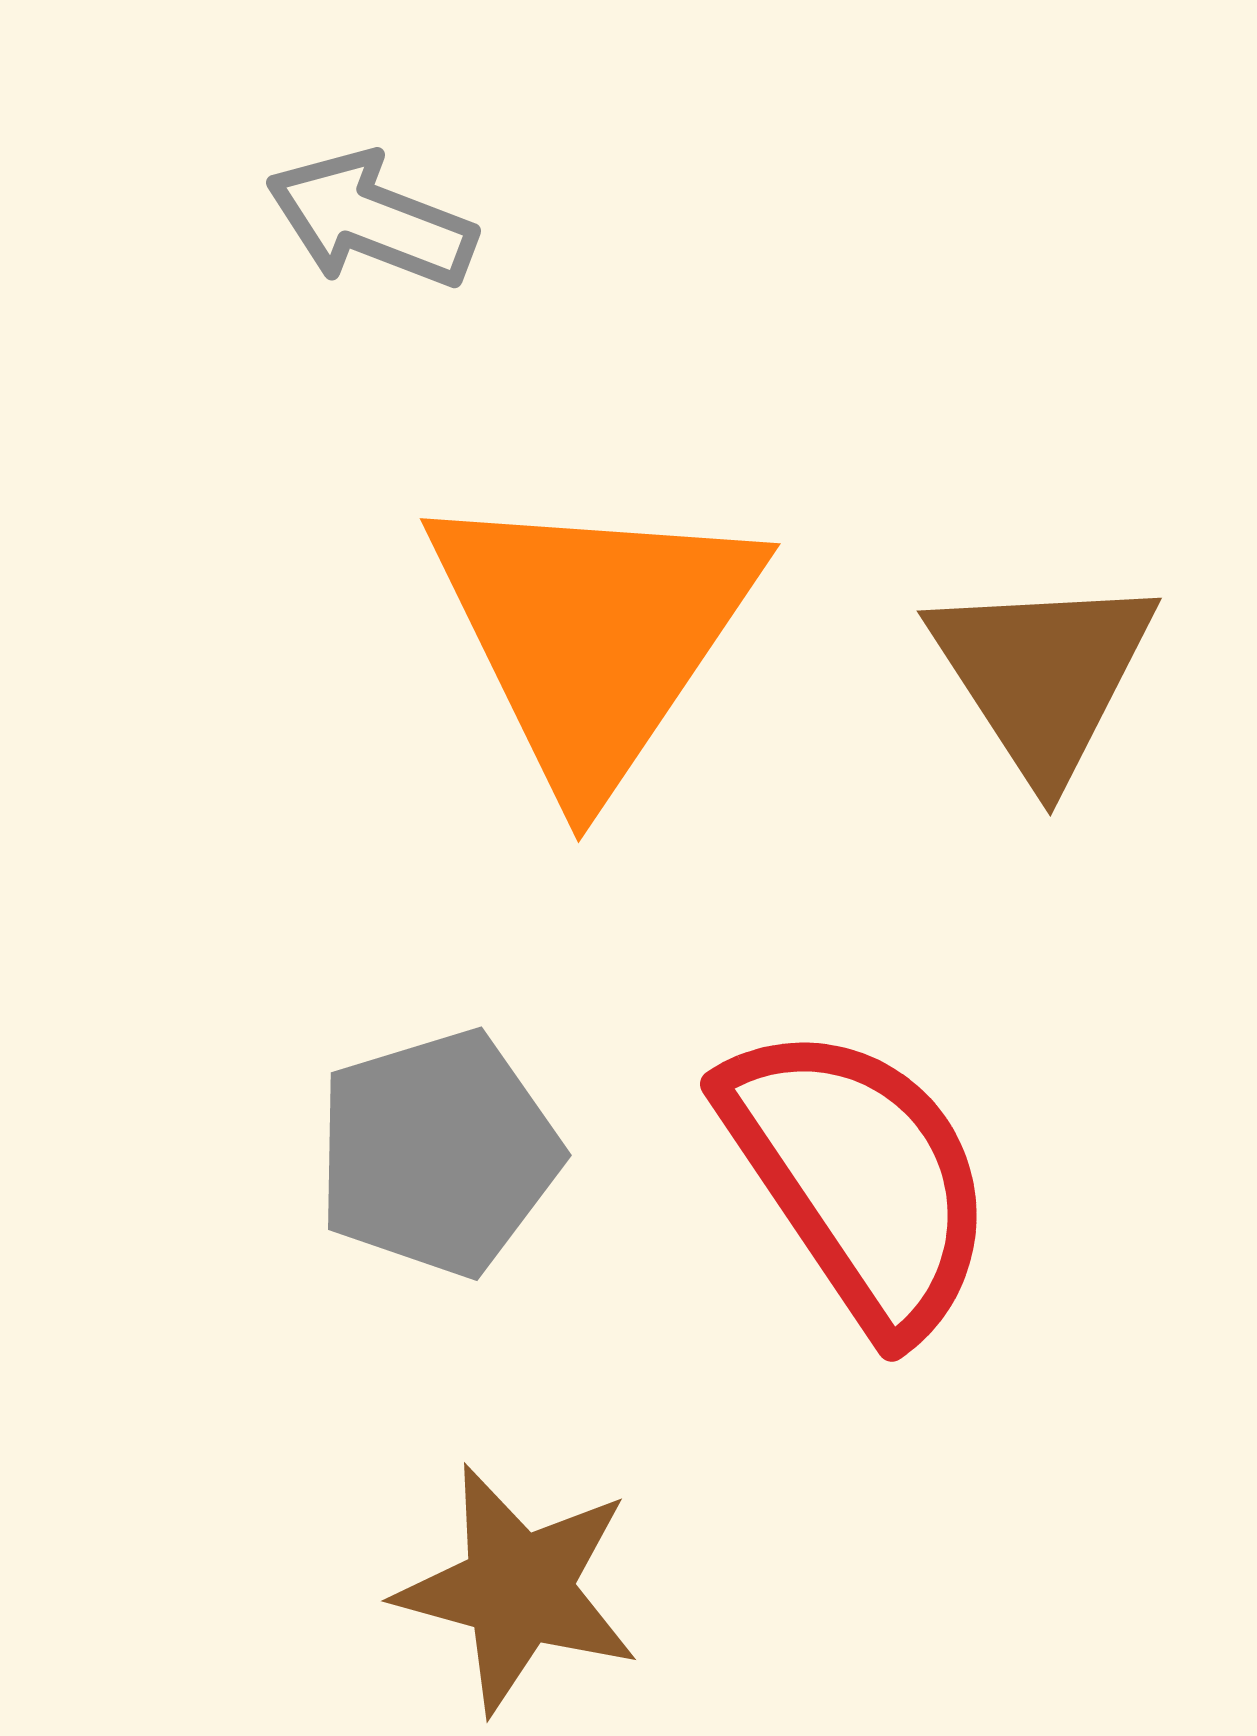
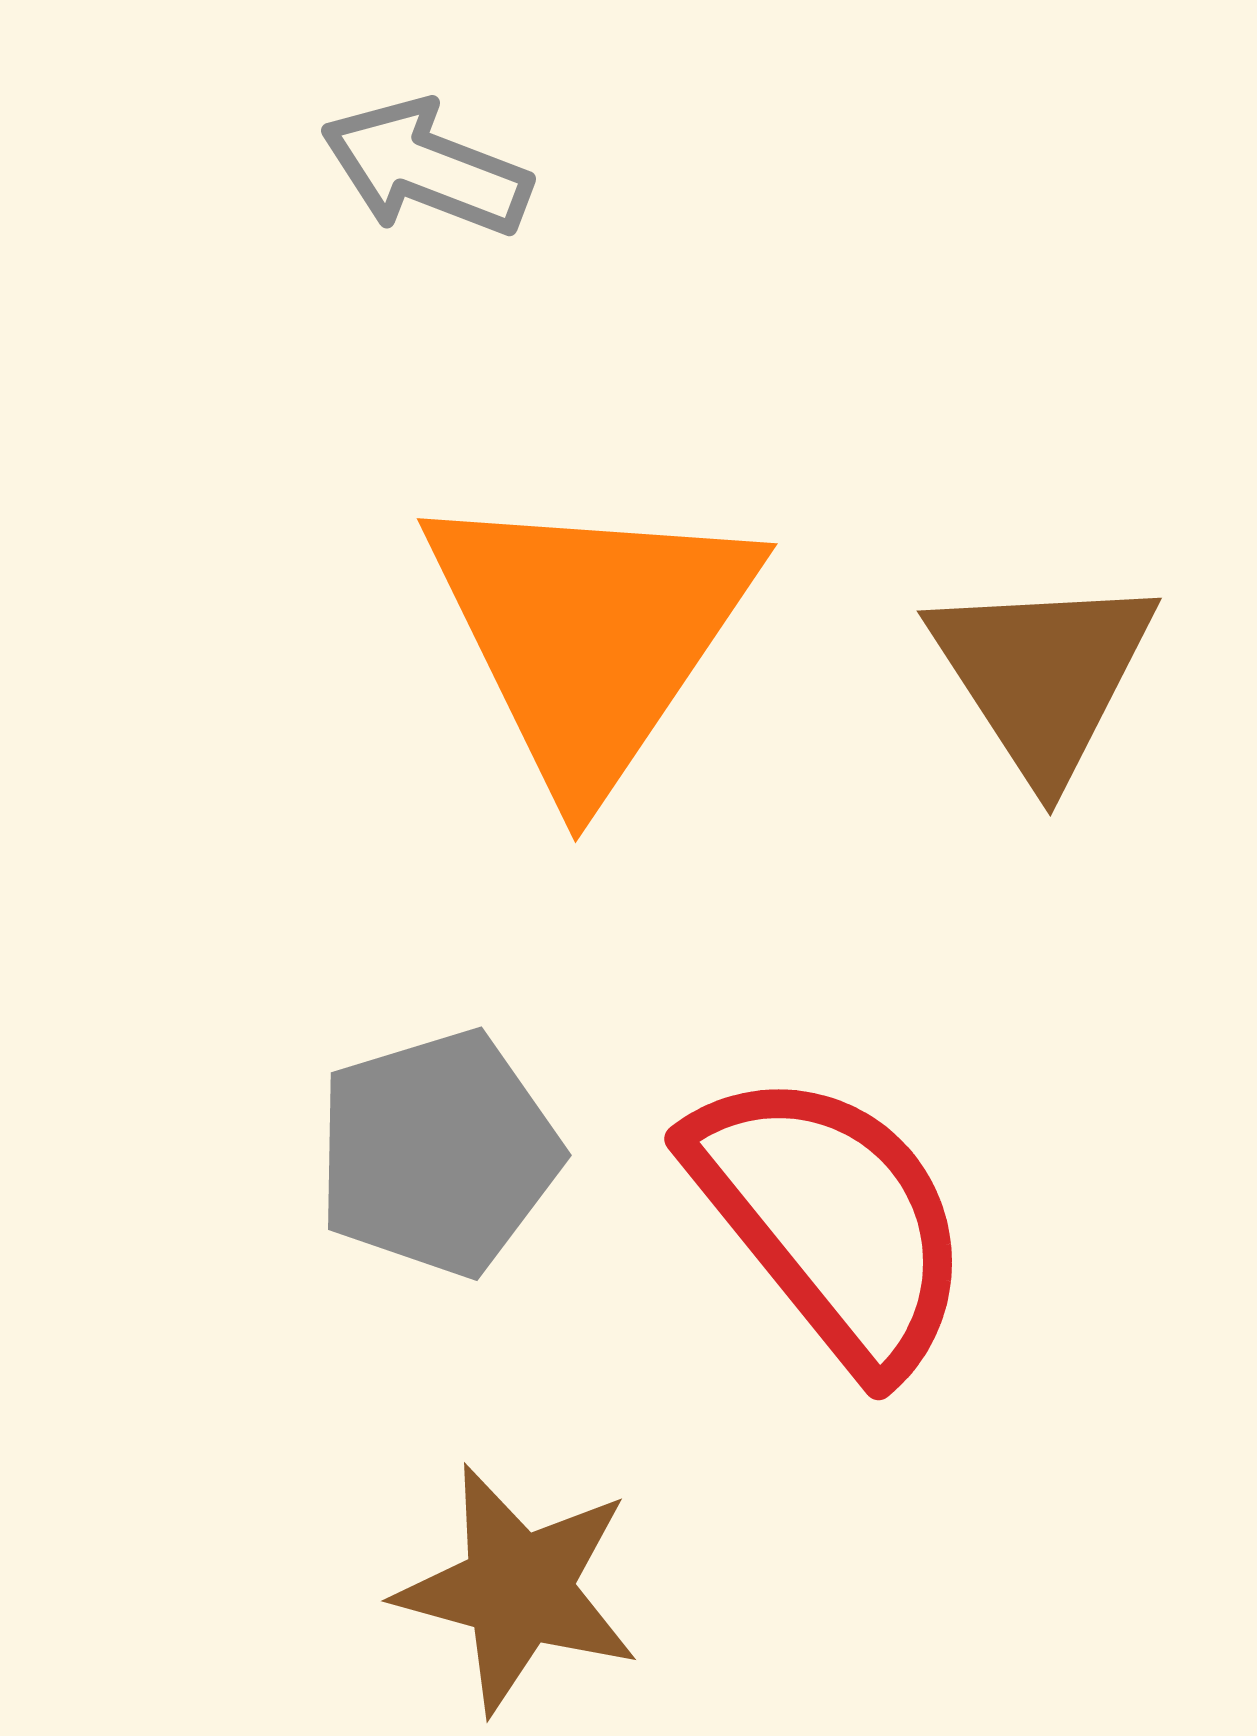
gray arrow: moved 55 px right, 52 px up
orange triangle: moved 3 px left
red semicircle: moved 28 px left, 42 px down; rotated 5 degrees counterclockwise
